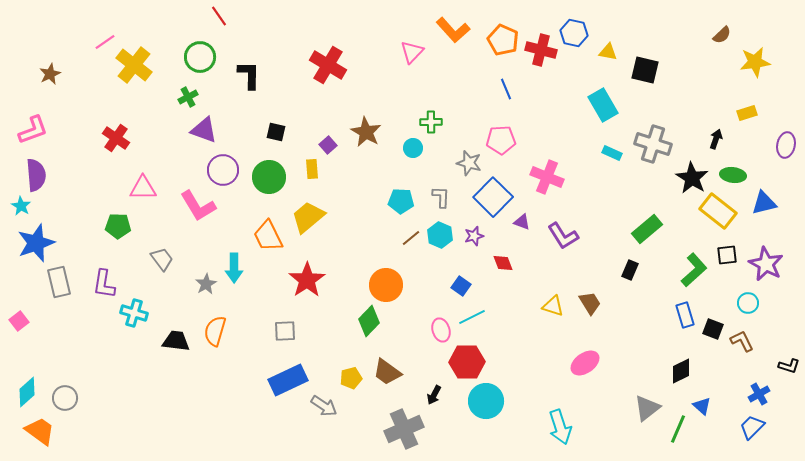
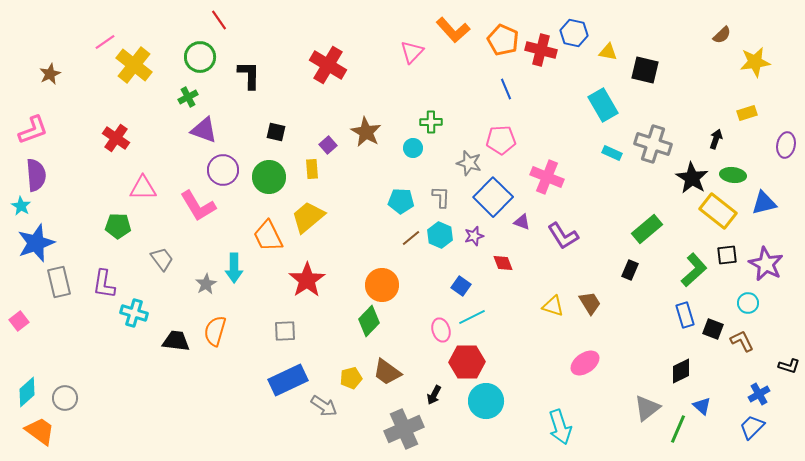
red line at (219, 16): moved 4 px down
orange circle at (386, 285): moved 4 px left
